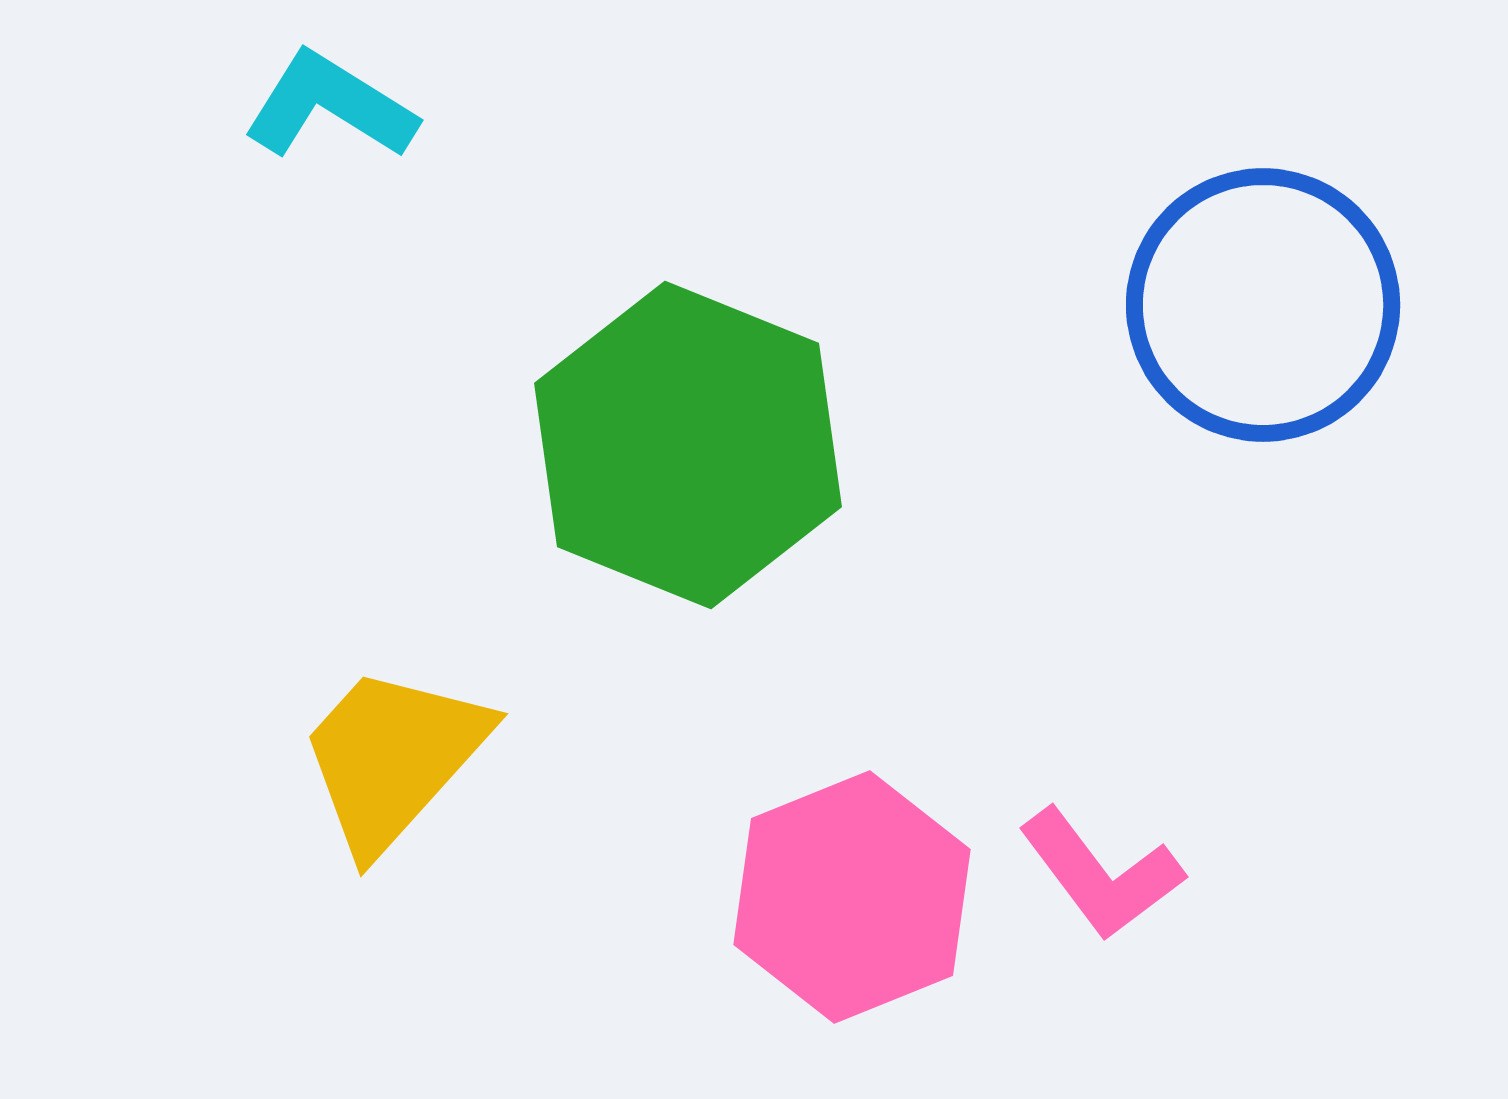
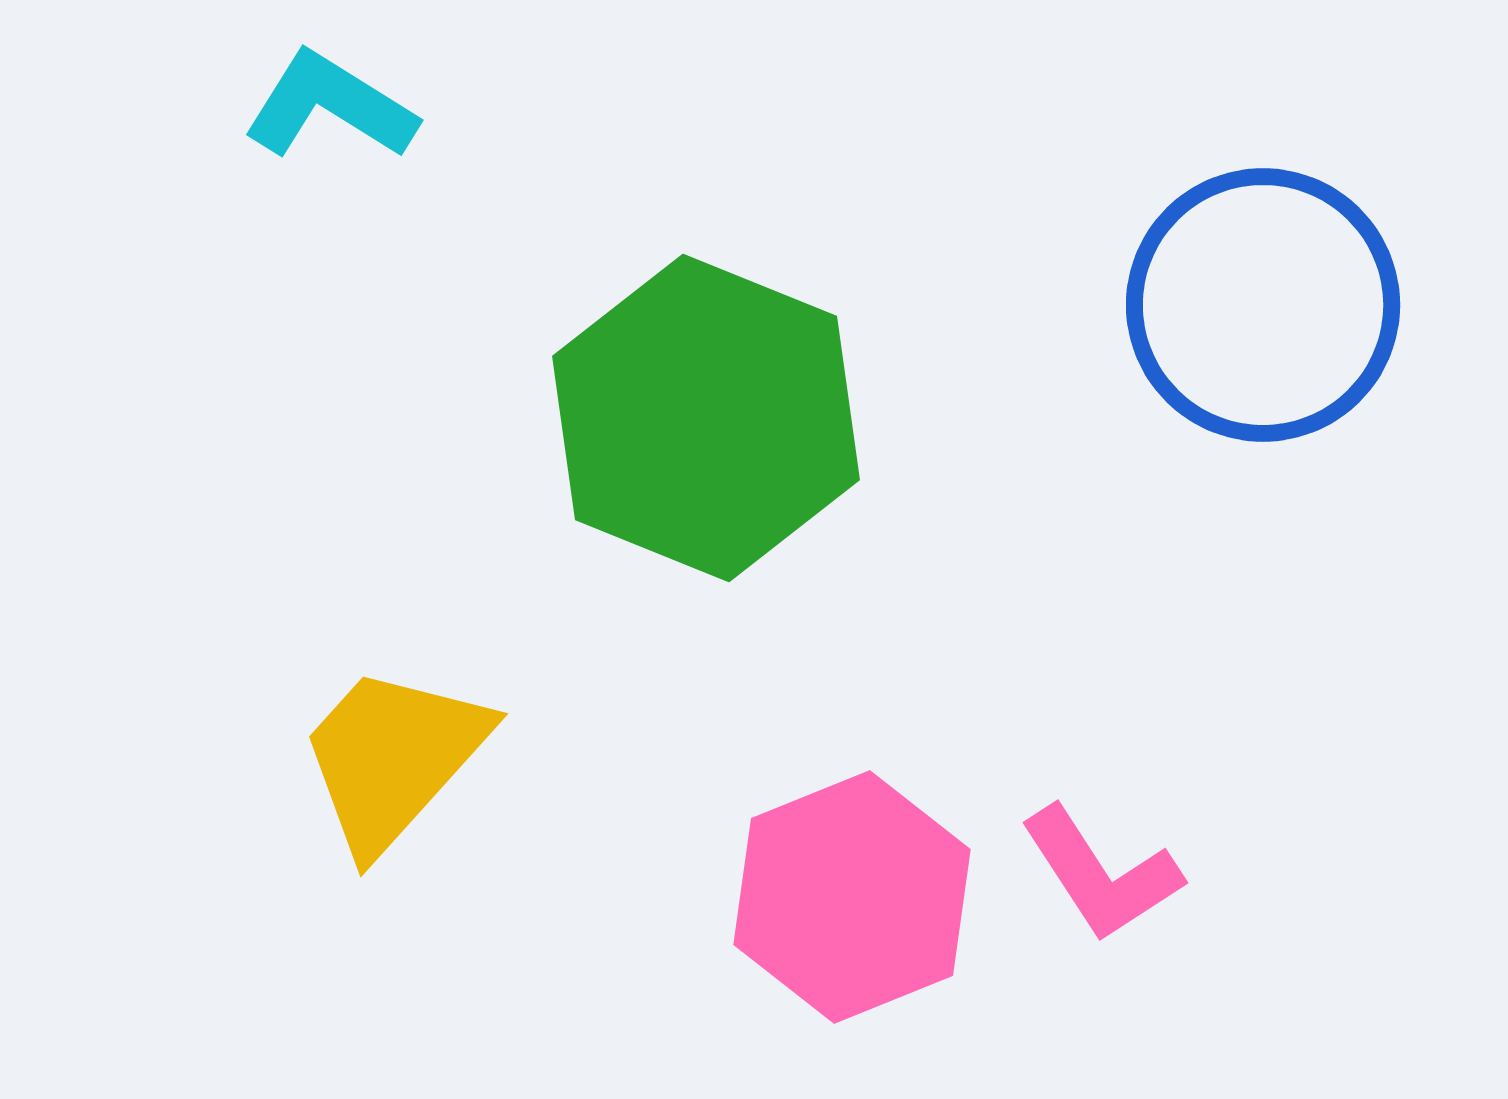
green hexagon: moved 18 px right, 27 px up
pink L-shape: rotated 4 degrees clockwise
